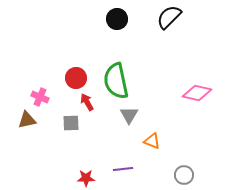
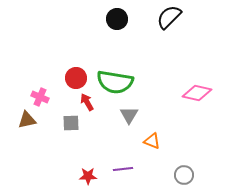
green semicircle: moved 1 px left, 1 px down; rotated 69 degrees counterclockwise
red star: moved 2 px right, 2 px up
